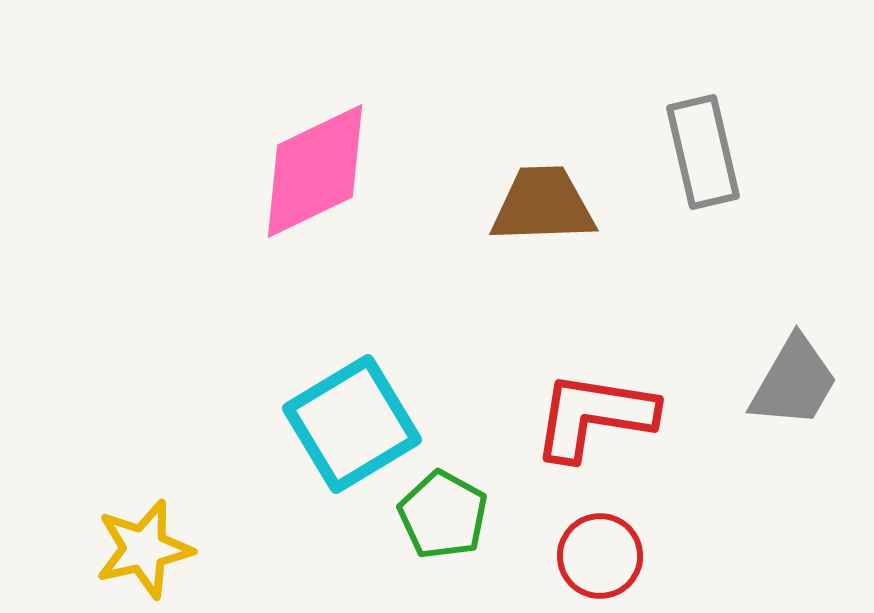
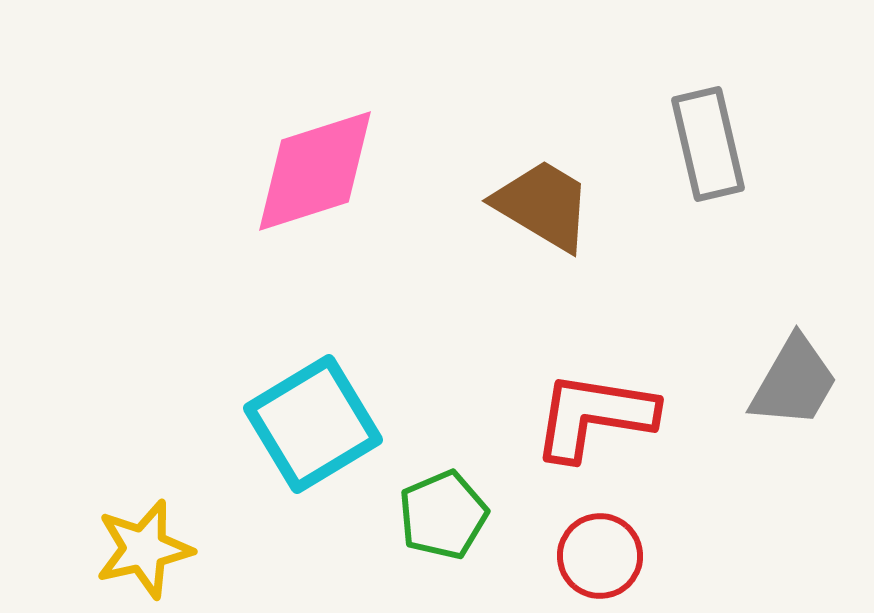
gray rectangle: moved 5 px right, 8 px up
pink diamond: rotated 8 degrees clockwise
brown trapezoid: rotated 33 degrees clockwise
cyan square: moved 39 px left
green pentagon: rotated 20 degrees clockwise
